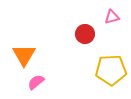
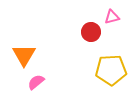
red circle: moved 6 px right, 2 px up
